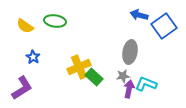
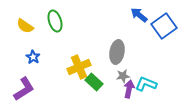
blue arrow: rotated 24 degrees clockwise
green ellipse: rotated 65 degrees clockwise
gray ellipse: moved 13 px left
green rectangle: moved 5 px down
purple L-shape: moved 2 px right, 1 px down
